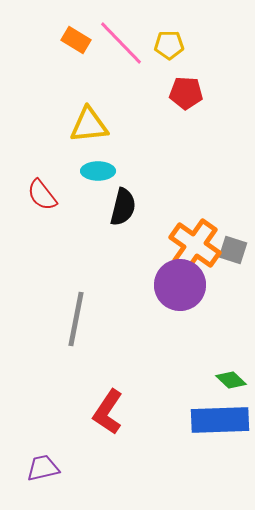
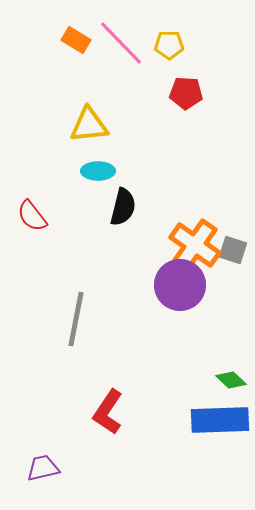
red semicircle: moved 10 px left, 21 px down
